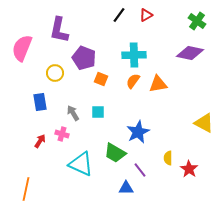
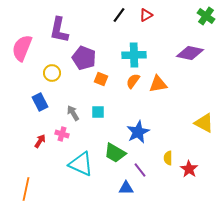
green cross: moved 9 px right, 5 px up
yellow circle: moved 3 px left
blue rectangle: rotated 18 degrees counterclockwise
